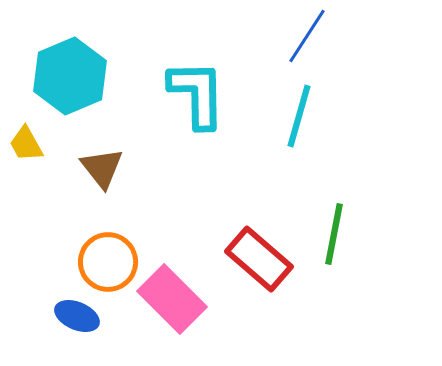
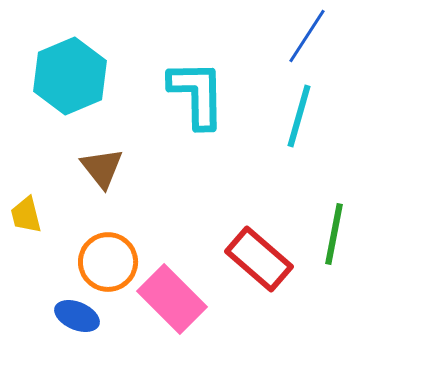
yellow trapezoid: moved 71 px down; rotated 15 degrees clockwise
